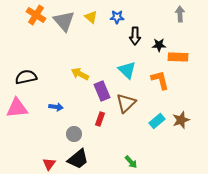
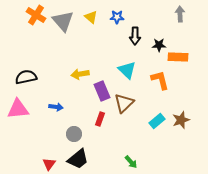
gray triangle: moved 1 px left
yellow arrow: rotated 36 degrees counterclockwise
brown triangle: moved 2 px left
pink triangle: moved 1 px right, 1 px down
